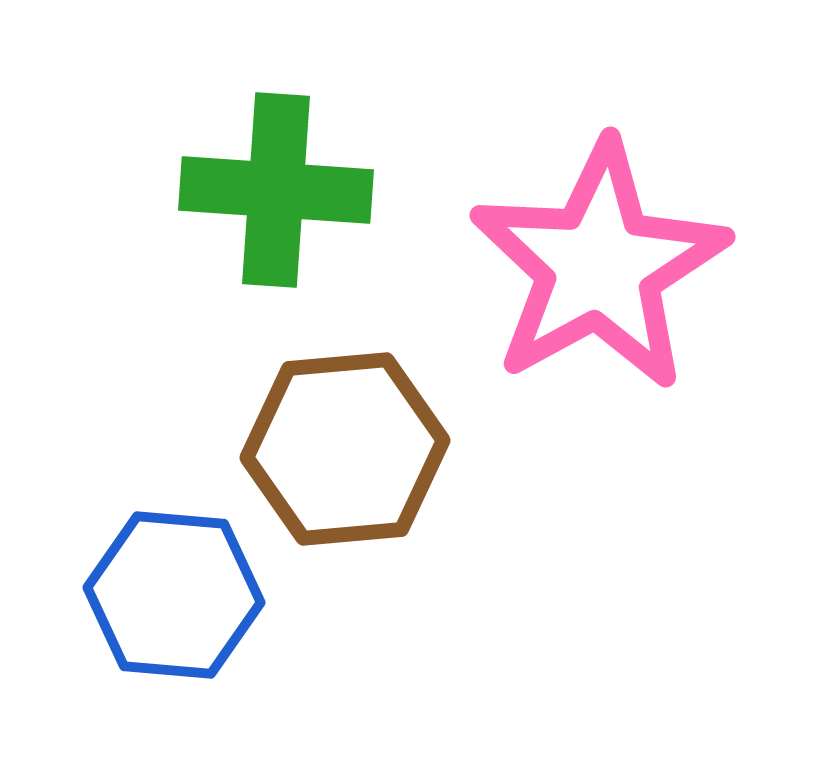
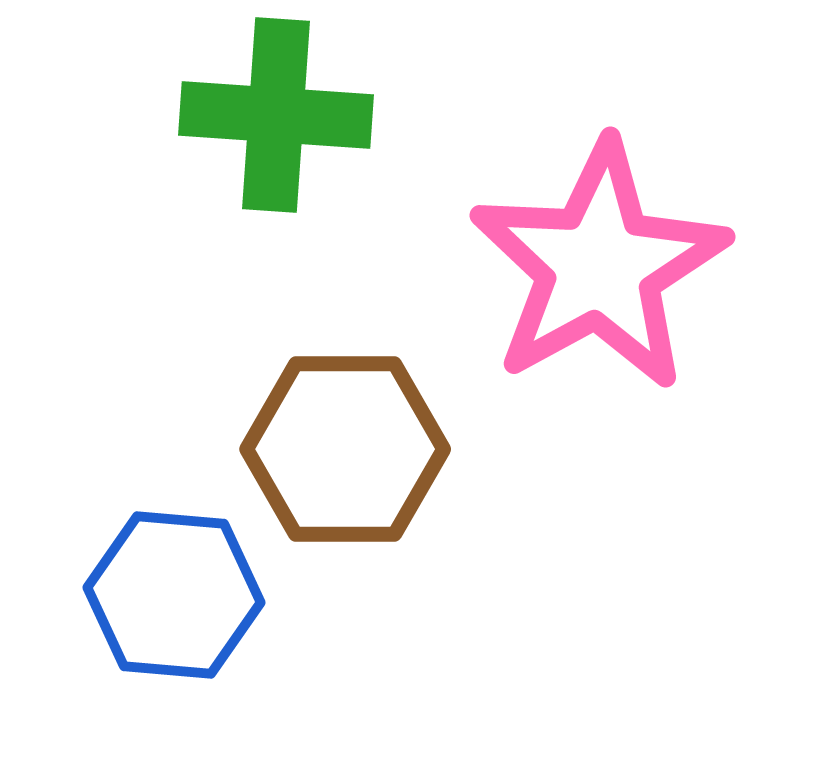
green cross: moved 75 px up
brown hexagon: rotated 5 degrees clockwise
